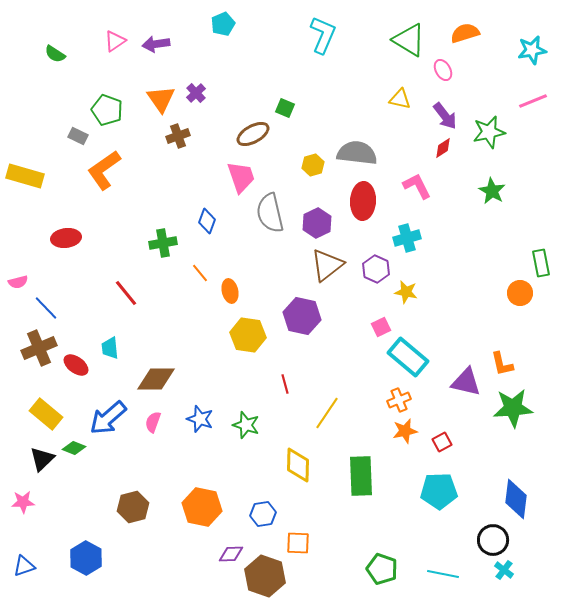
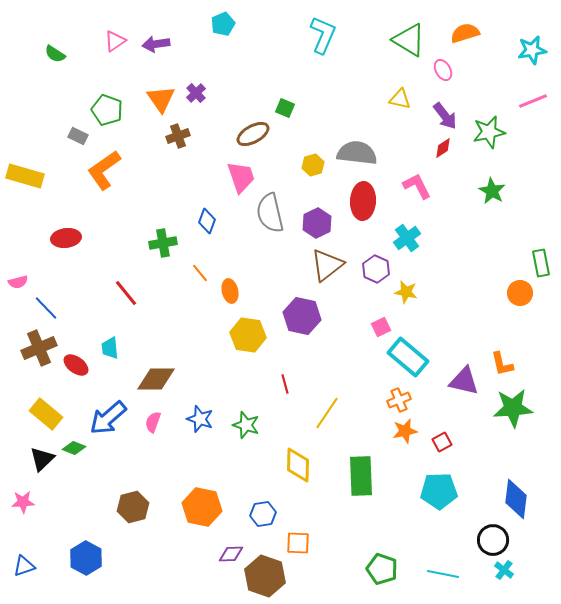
cyan cross at (407, 238): rotated 20 degrees counterclockwise
purple triangle at (466, 382): moved 2 px left, 1 px up
